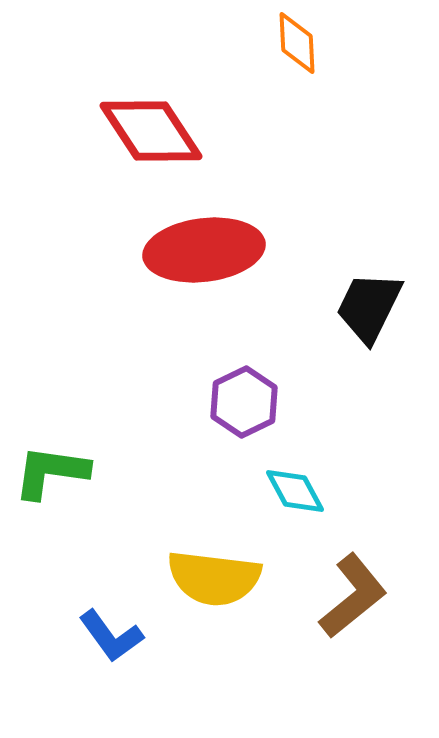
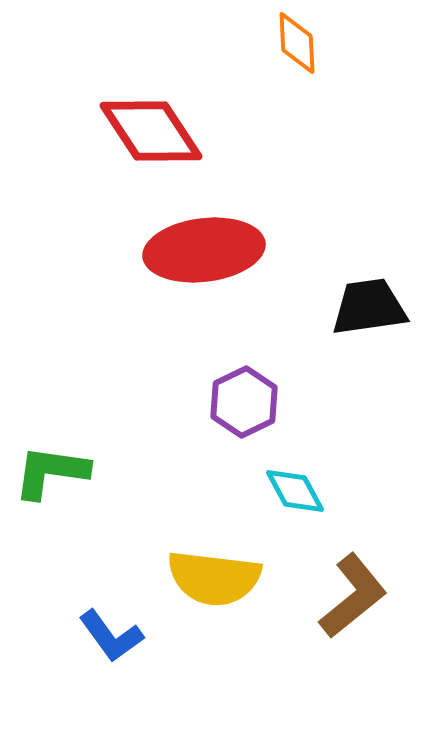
black trapezoid: rotated 56 degrees clockwise
